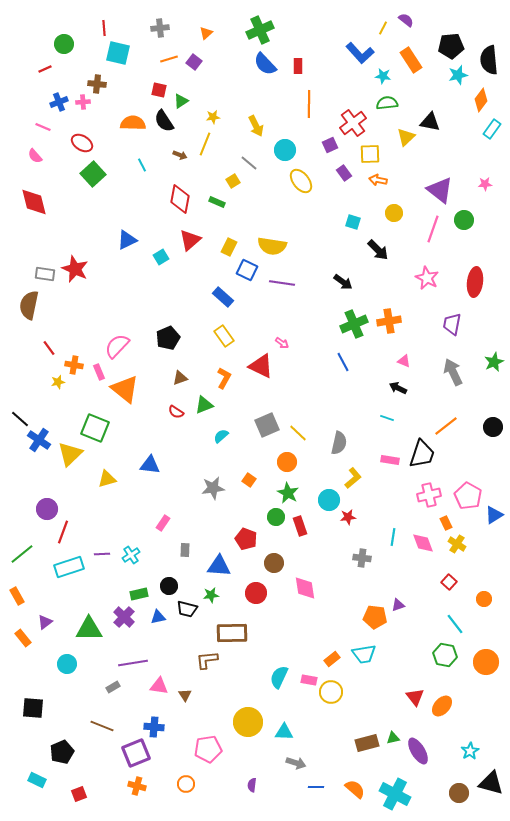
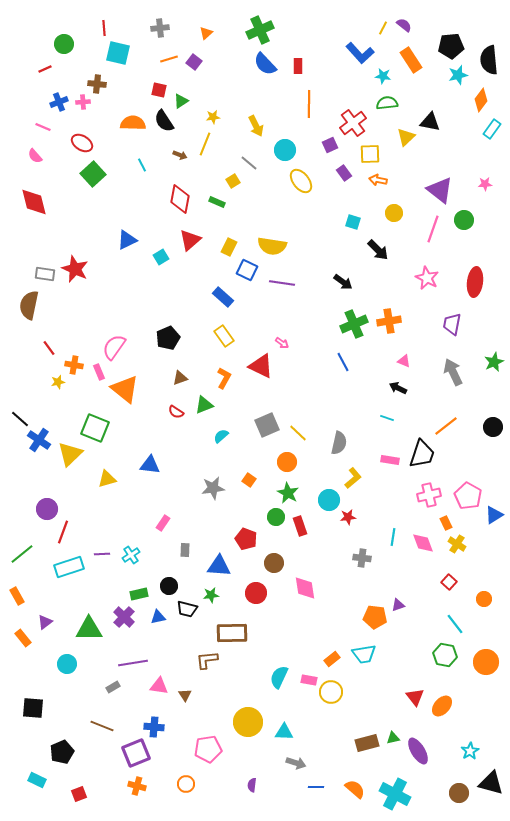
purple semicircle at (406, 20): moved 2 px left, 5 px down
pink semicircle at (117, 346): moved 3 px left, 1 px down; rotated 8 degrees counterclockwise
